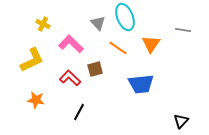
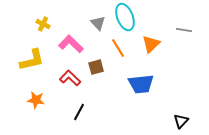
gray line: moved 1 px right
orange triangle: rotated 12 degrees clockwise
orange line: rotated 24 degrees clockwise
yellow L-shape: rotated 12 degrees clockwise
brown square: moved 1 px right, 2 px up
